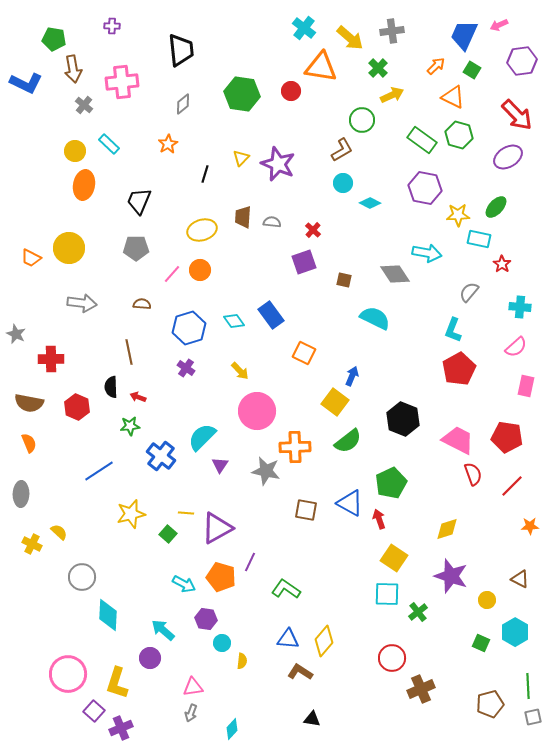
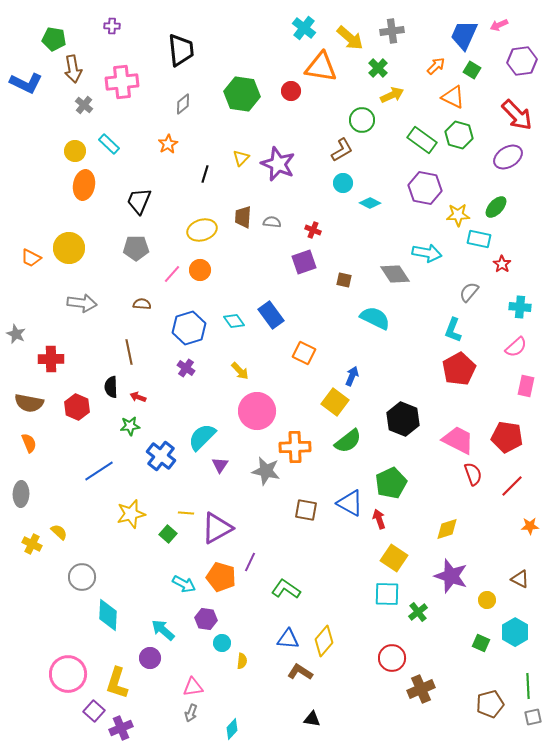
red cross at (313, 230): rotated 21 degrees counterclockwise
